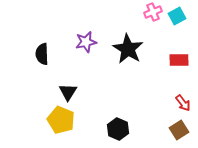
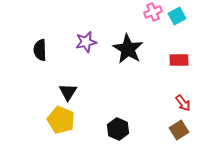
black semicircle: moved 2 px left, 4 px up
